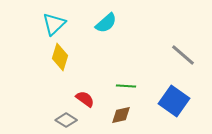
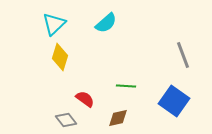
gray line: rotated 28 degrees clockwise
brown diamond: moved 3 px left, 3 px down
gray diamond: rotated 20 degrees clockwise
